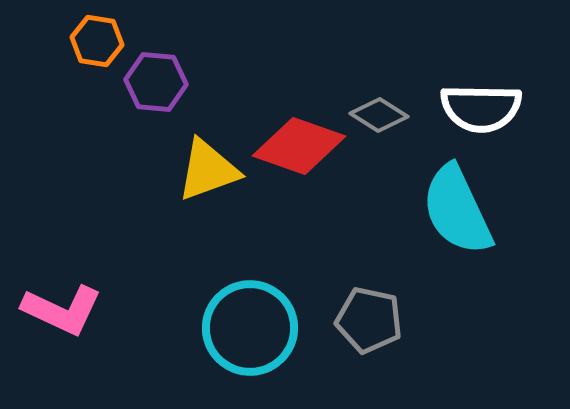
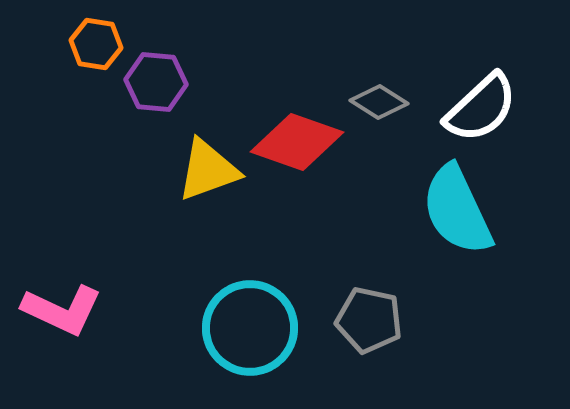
orange hexagon: moved 1 px left, 3 px down
white semicircle: rotated 44 degrees counterclockwise
gray diamond: moved 13 px up
red diamond: moved 2 px left, 4 px up
